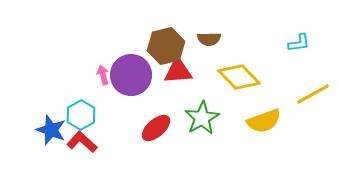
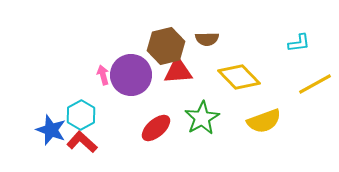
brown semicircle: moved 2 px left
yellow line: moved 2 px right, 10 px up
